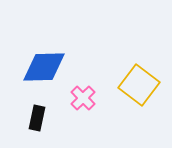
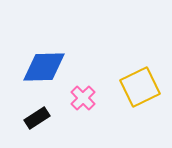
yellow square: moved 1 px right, 2 px down; rotated 27 degrees clockwise
black rectangle: rotated 45 degrees clockwise
